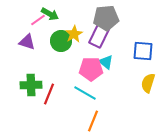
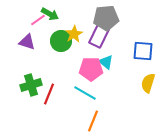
green cross: rotated 15 degrees counterclockwise
